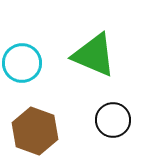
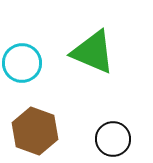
green triangle: moved 1 px left, 3 px up
black circle: moved 19 px down
